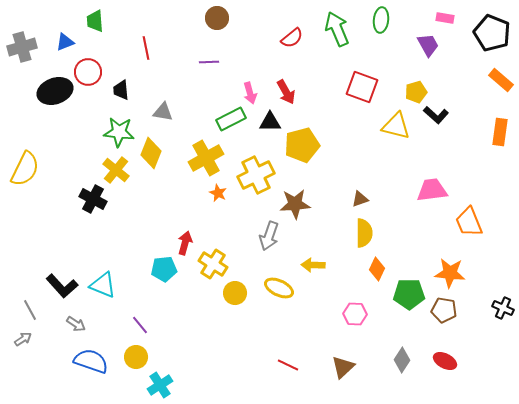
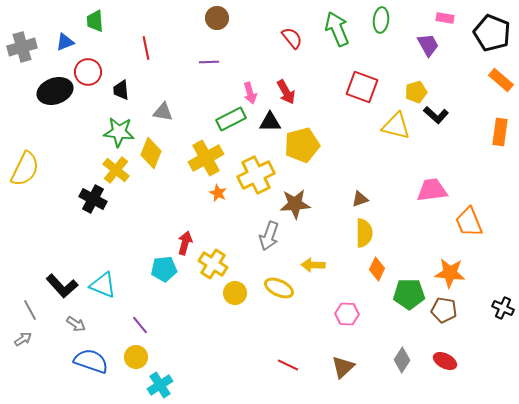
red semicircle at (292, 38): rotated 90 degrees counterclockwise
pink hexagon at (355, 314): moved 8 px left
